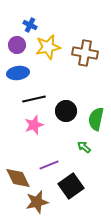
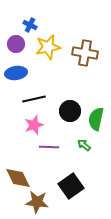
purple circle: moved 1 px left, 1 px up
blue ellipse: moved 2 px left
black circle: moved 4 px right
green arrow: moved 2 px up
purple line: moved 18 px up; rotated 24 degrees clockwise
brown star: rotated 20 degrees clockwise
